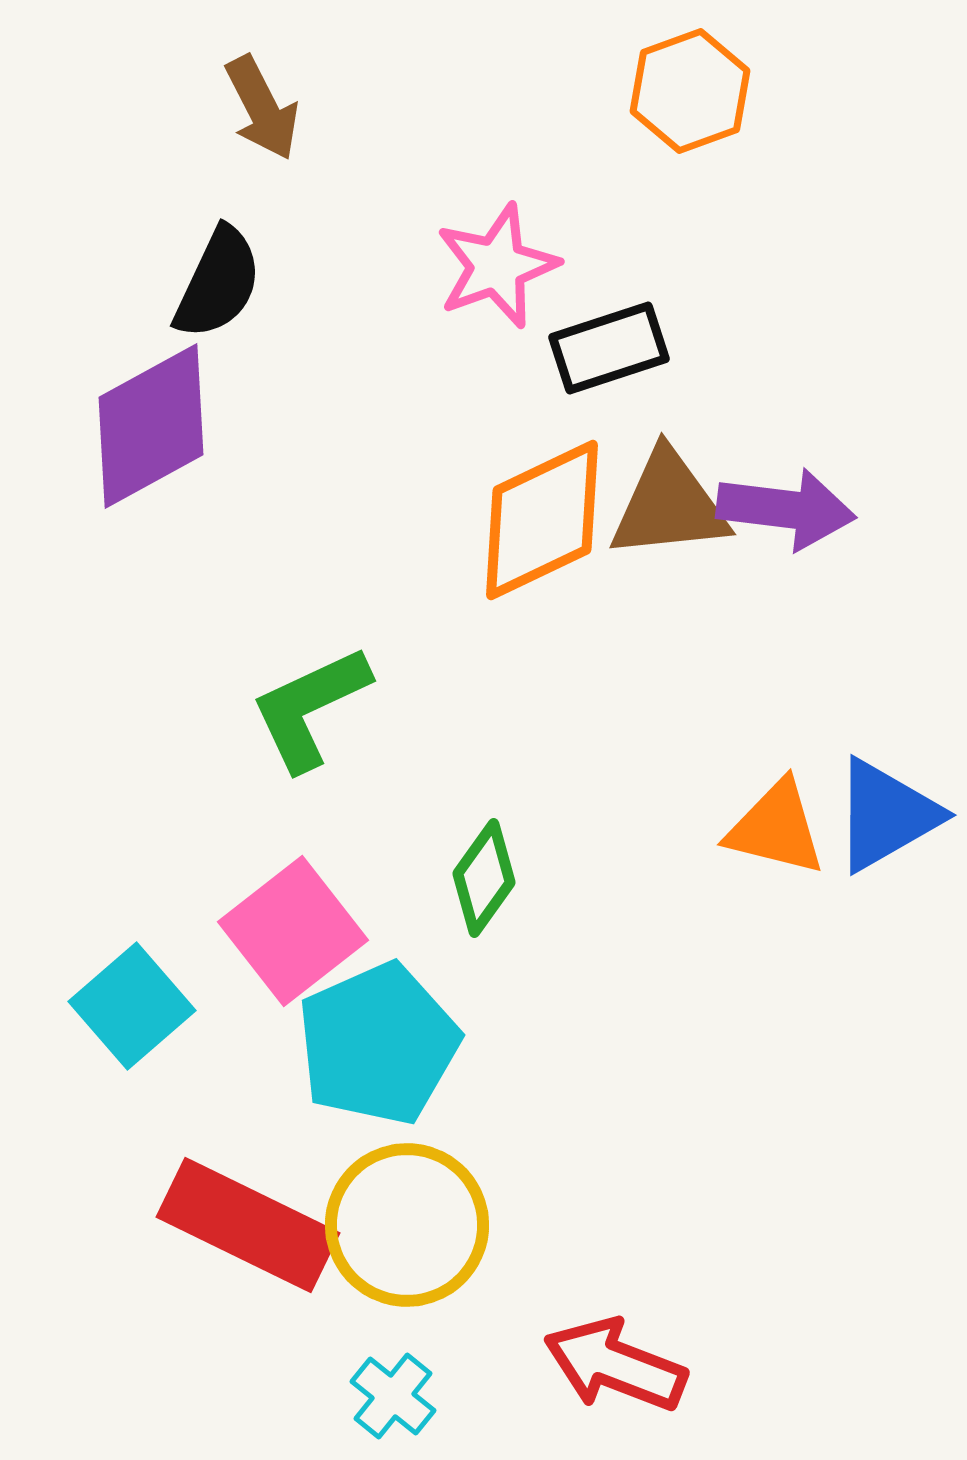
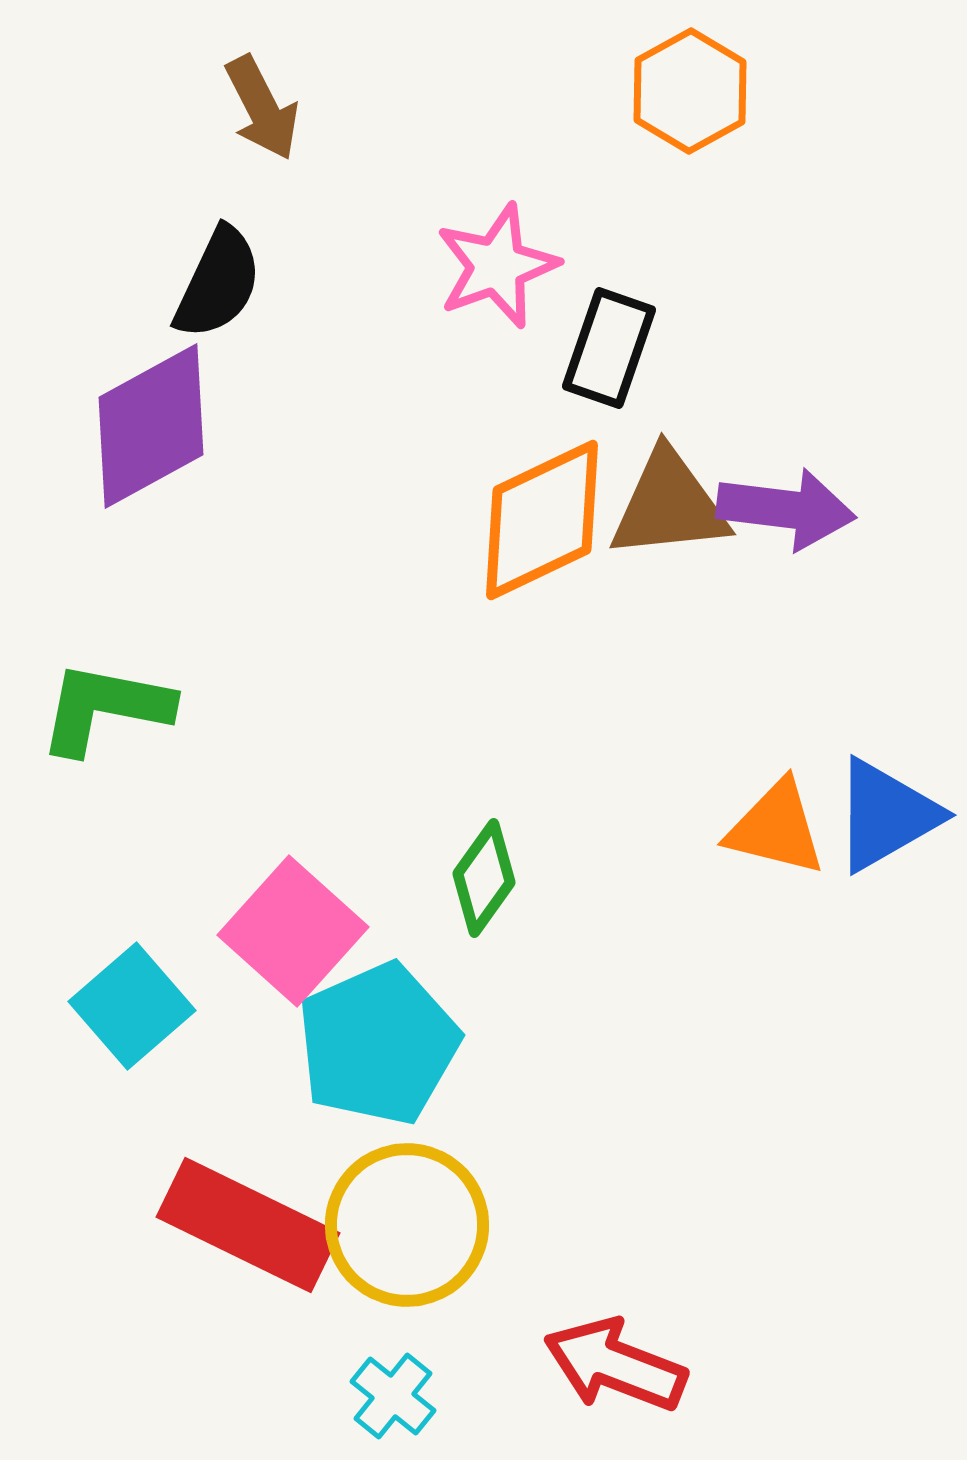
orange hexagon: rotated 9 degrees counterclockwise
black rectangle: rotated 53 degrees counterclockwise
green L-shape: moved 205 px left; rotated 36 degrees clockwise
pink square: rotated 10 degrees counterclockwise
